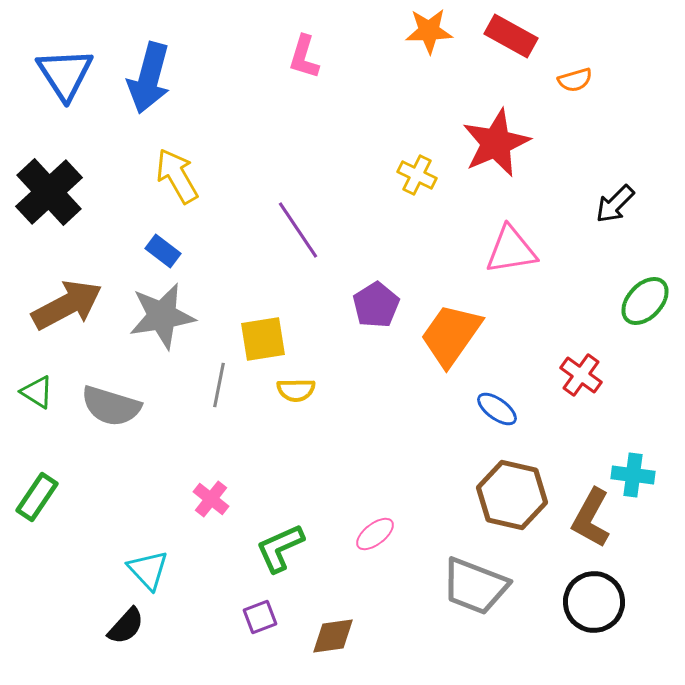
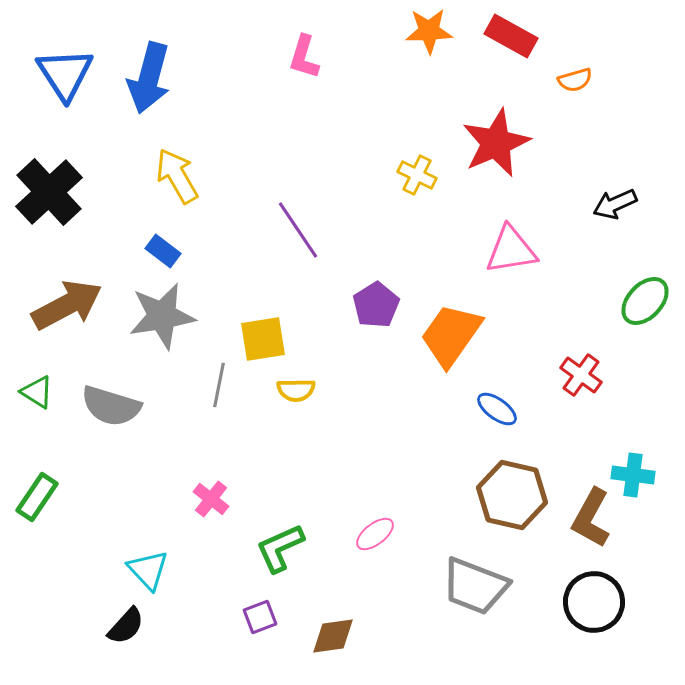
black arrow: rotated 21 degrees clockwise
